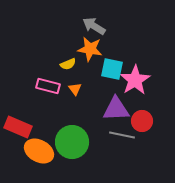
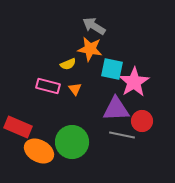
pink star: moved 1 px left, 2 px down
